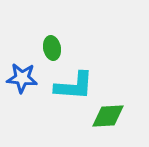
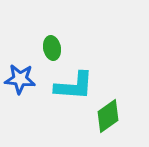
blue star: moved 2 px left, 1 px down
green diamond: rotated 32 degrees counterclockwise
